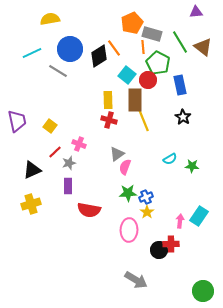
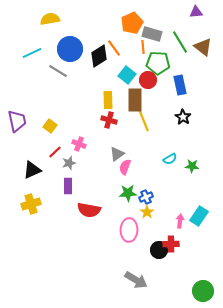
green pentagon at (158, 63): rotated 25 degrees counterclockwise
